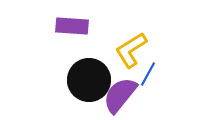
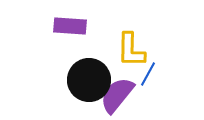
purple rectangle: moved 2 px left
yellow L-shape: rotated 57 degrees counterclockwise
purple semicircle: moved 3 px left
